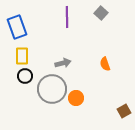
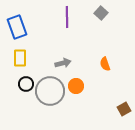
yellow rectangle: moved 2 px left, 2 px down
black circle: moved 1 px right, 8 px down
gray circle: moved 2 px left, 2 px down
orange circle: moved 12 px up
brown square: moved 2 px up
